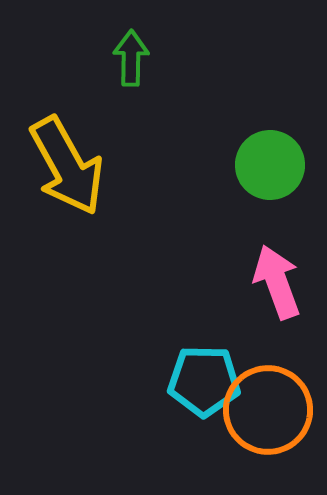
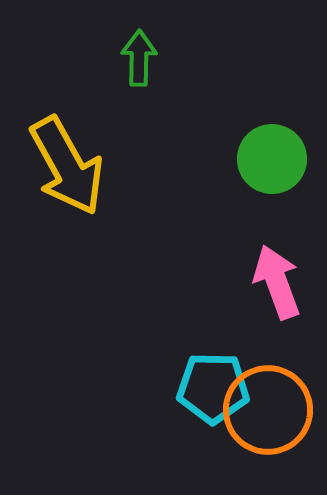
green arrow: moved 8 px right
green circle: moved 2 px right, 6 px up
cyan pentagon: moved 9 px right, 7 px down
